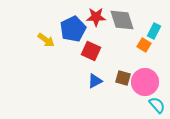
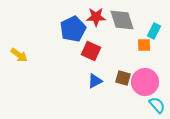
yellow arrow: moved 27 px left, 15 px down
orange square: rotated 32 degrees counterclockwise
